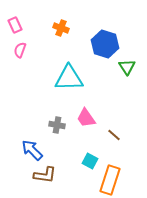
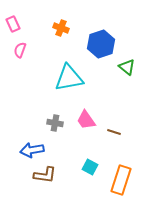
pink rectangle: moved 2 px left, 1 px up
blue hexagon: moved 4 px left; rotated 24 degrees clockwise
green triangle: rotated 18 degrees counterclockwise
cyan triangle: rotated 8 degrees counterclockwise
pink trapezoid: moved 2 px down
gray cross: moved 2 px left, 2 px up
brown line: moved 3 px up; rotated 24 degrees counterclockwise
blue arrow: rotated 55 degrees counterclockwise
cyan square: moved 6 px down
orange rectangle: moved 11 px right
